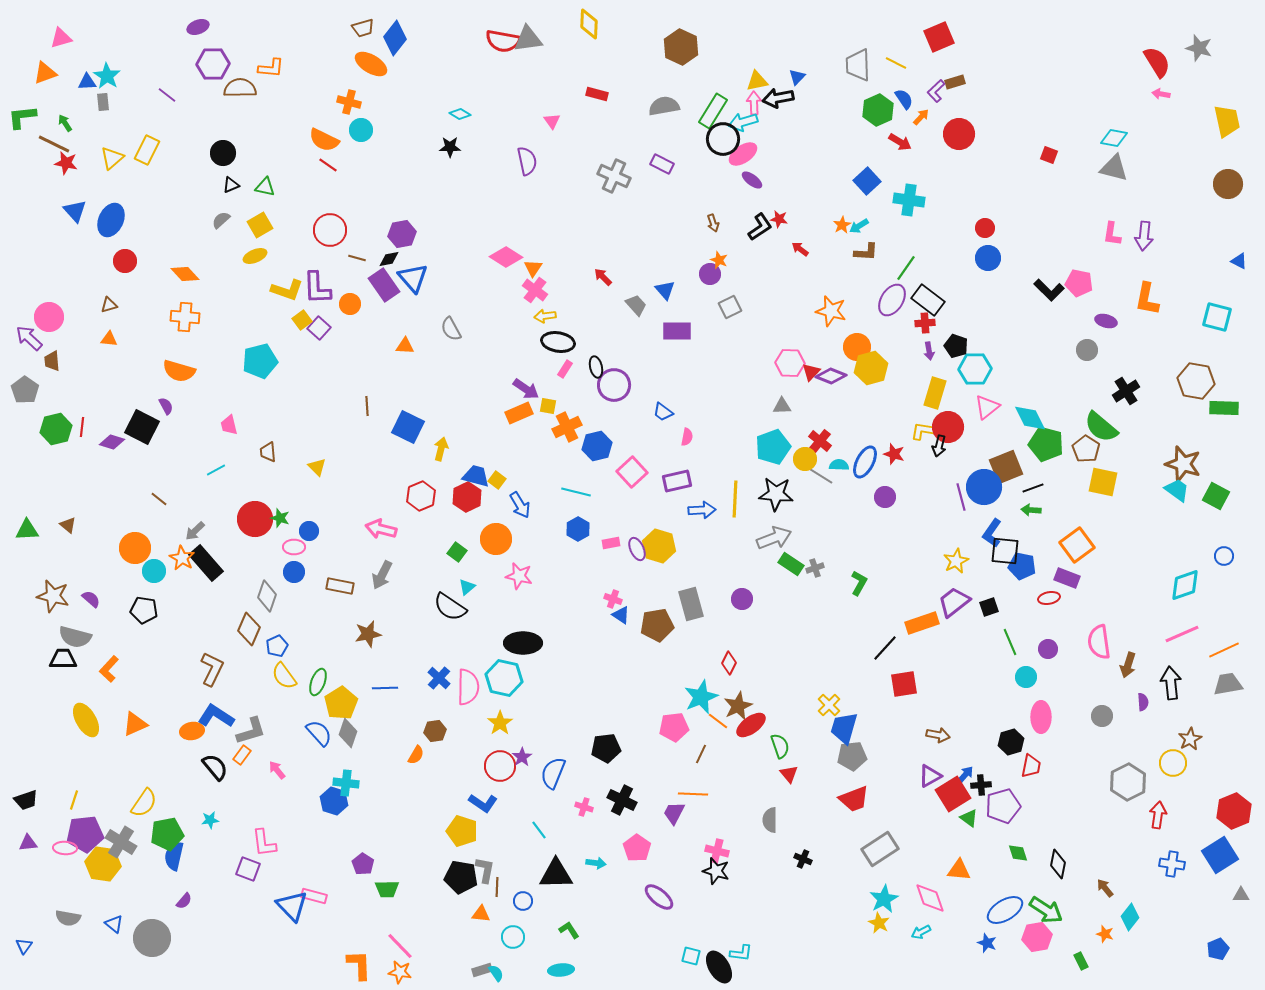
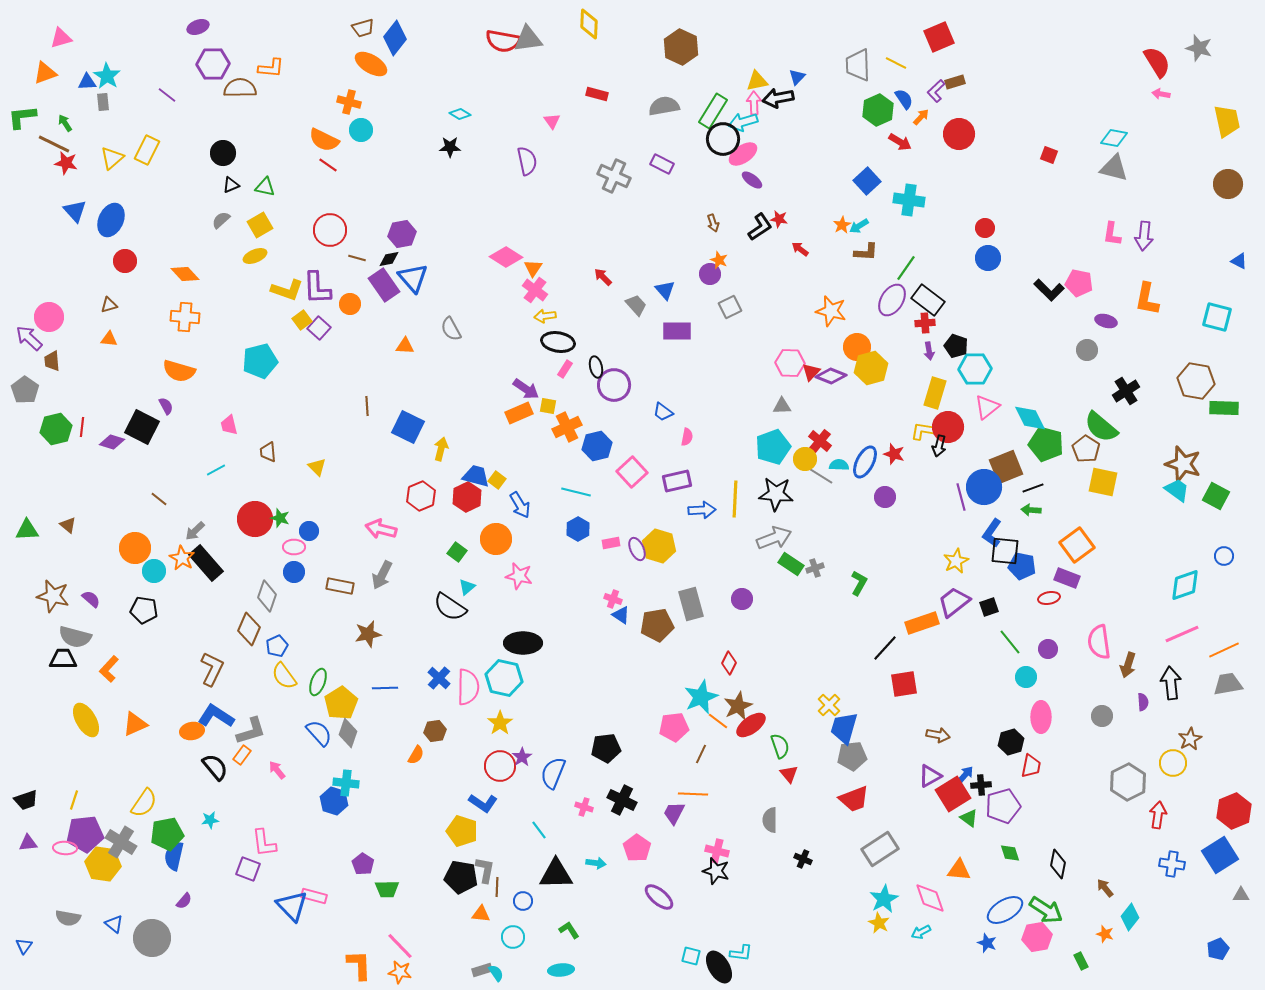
green line at (1010, 642): rotated 16 degrees counterclockwise
green diamond at (1018, 853): moved 8 px left
